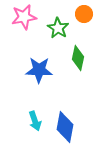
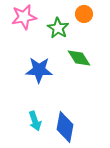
green diamond: moved 1 px right; rotated 45 degrees counterclockwise
